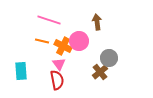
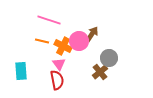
brown arrow: moved 5 px left, 12 px down; rotated 42 degrees clockwise
